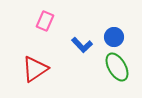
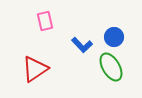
pink rectangle: rotated 36 degrees counterclockwise
green ellipse: moved 6 px left
